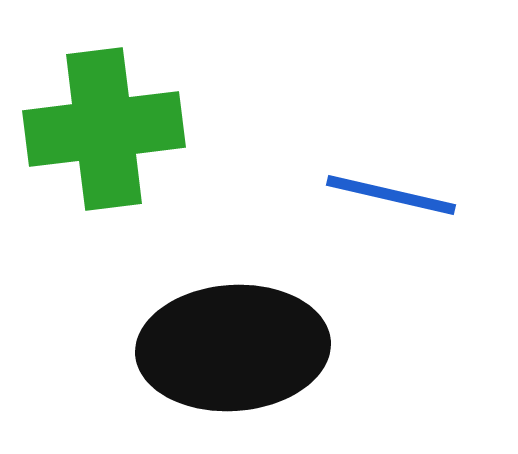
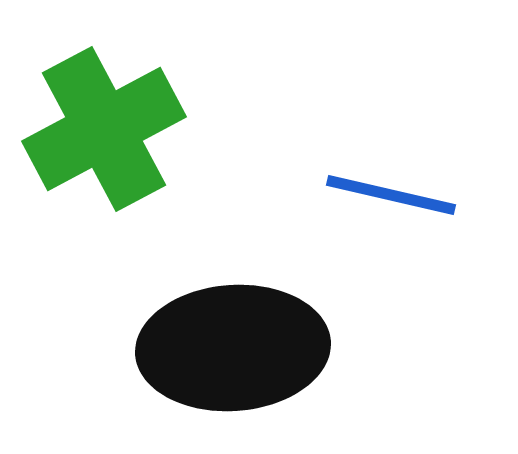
green cross: rotated 21 degrees counterclockwise
